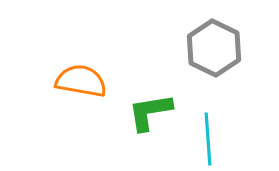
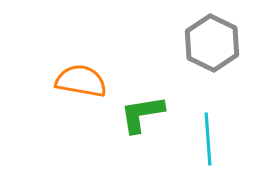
gray hexagon: moved 2 px left, 5 px up
green L-shape: moved 8 px left, 2 px down
